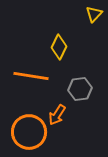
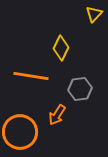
yellow diamond: moved 2 px right, 1 px down
orange circle: moved 9 px left
